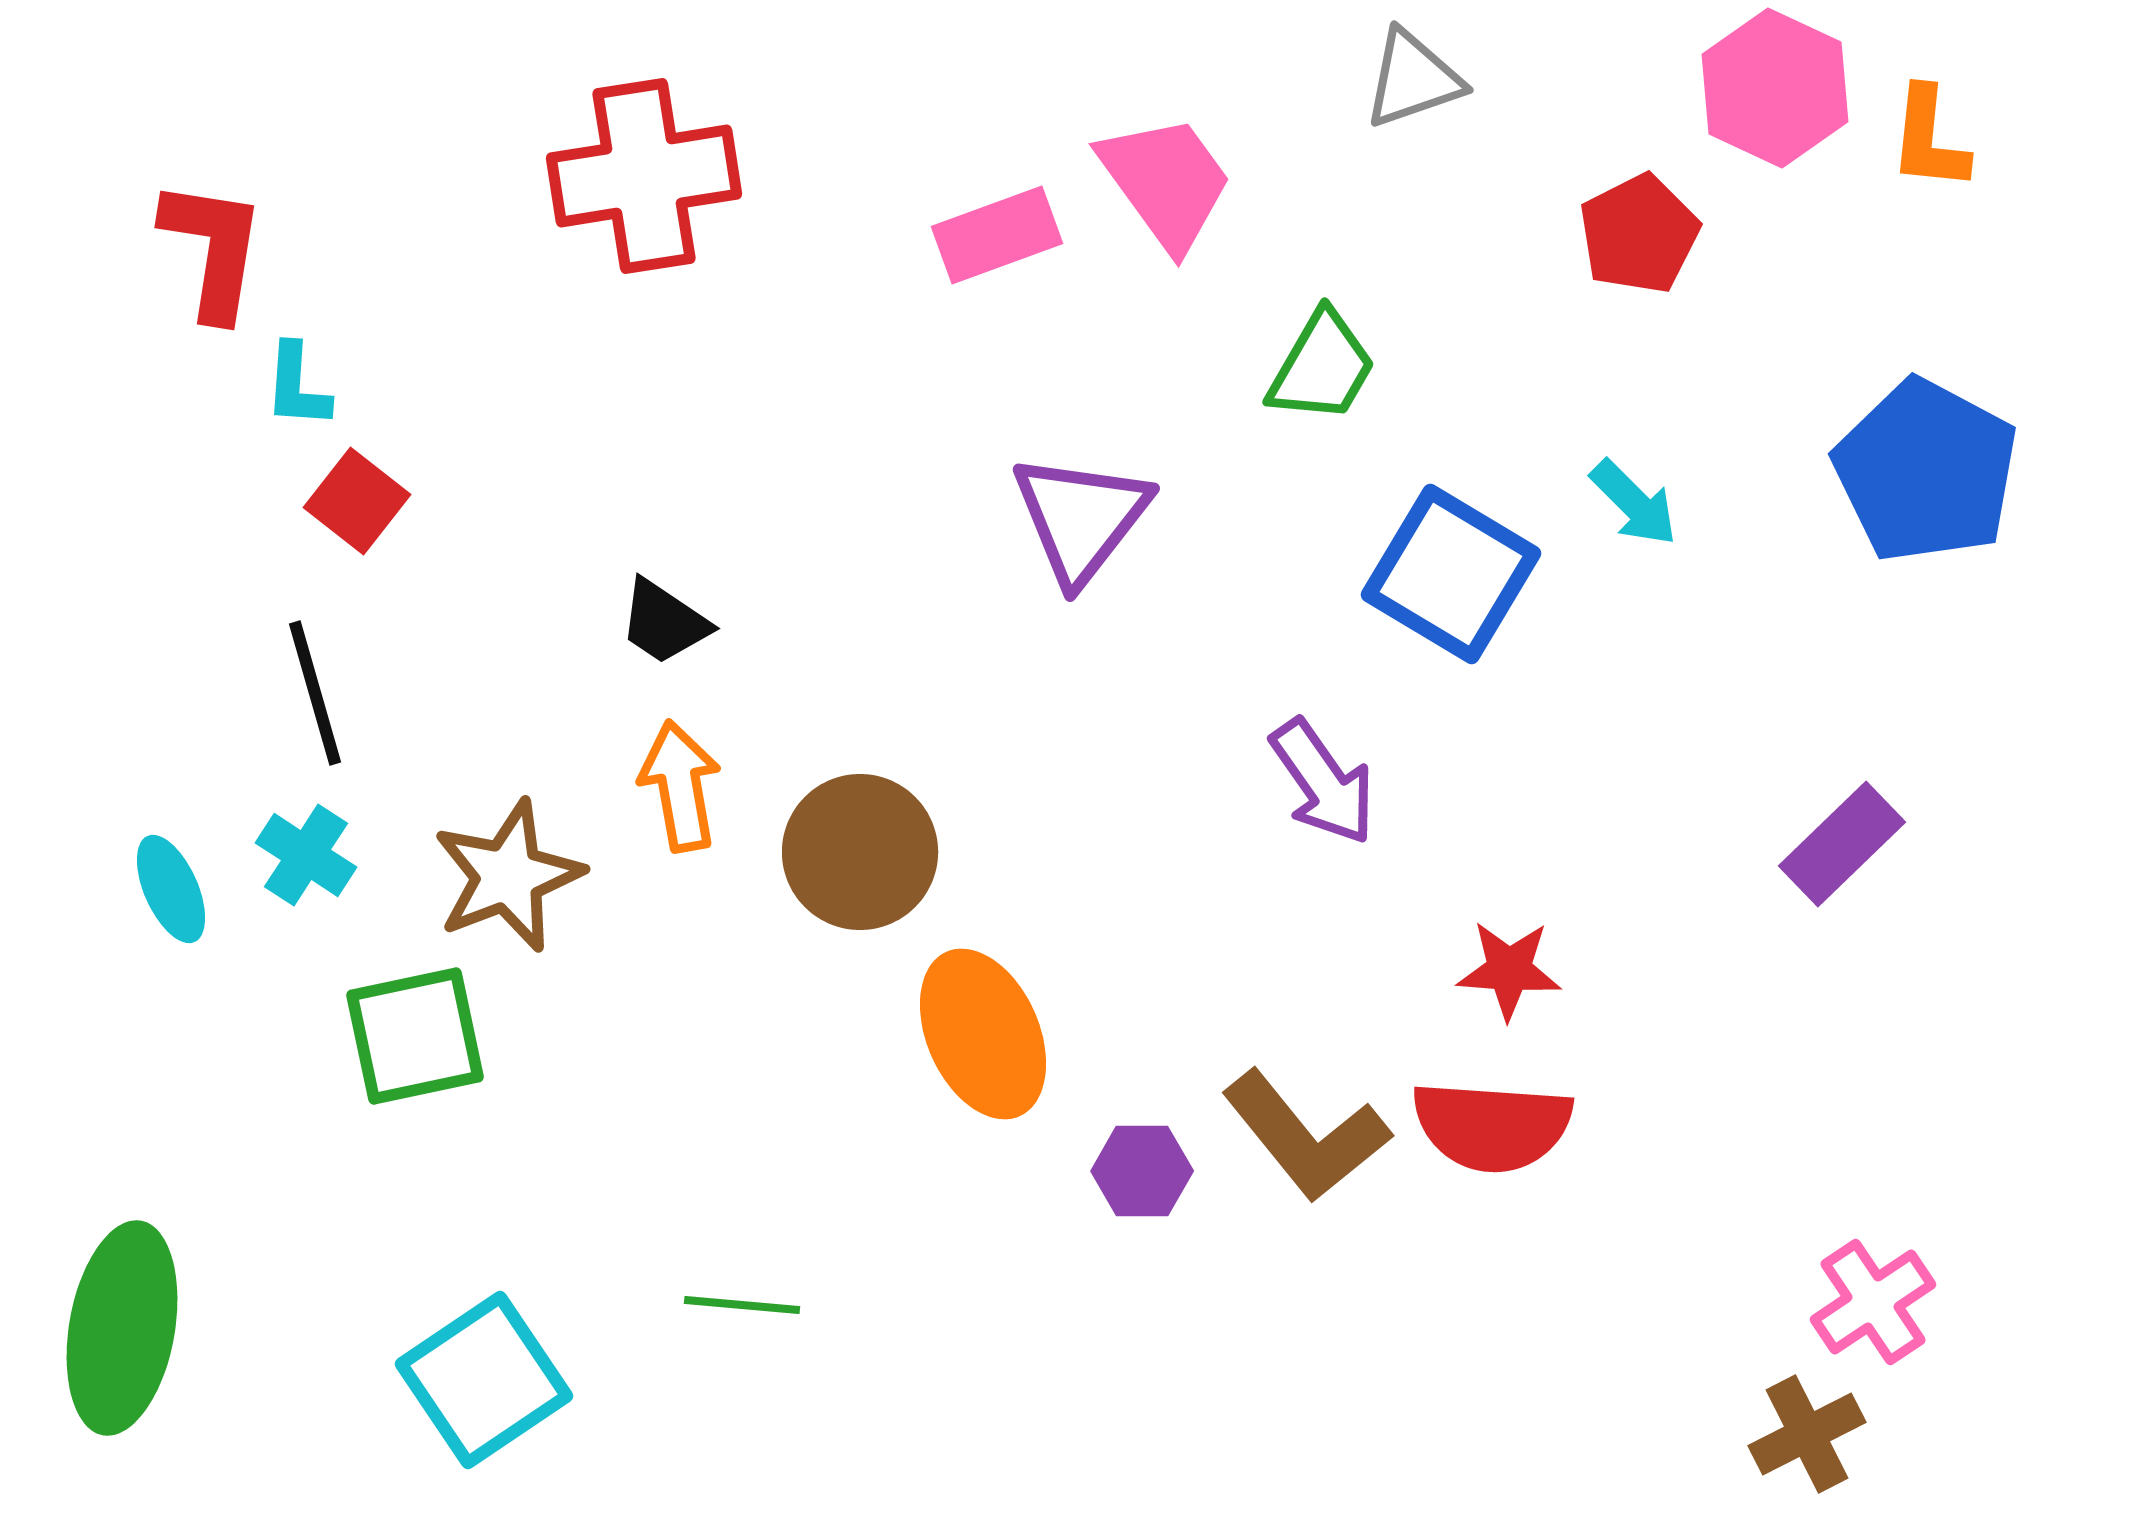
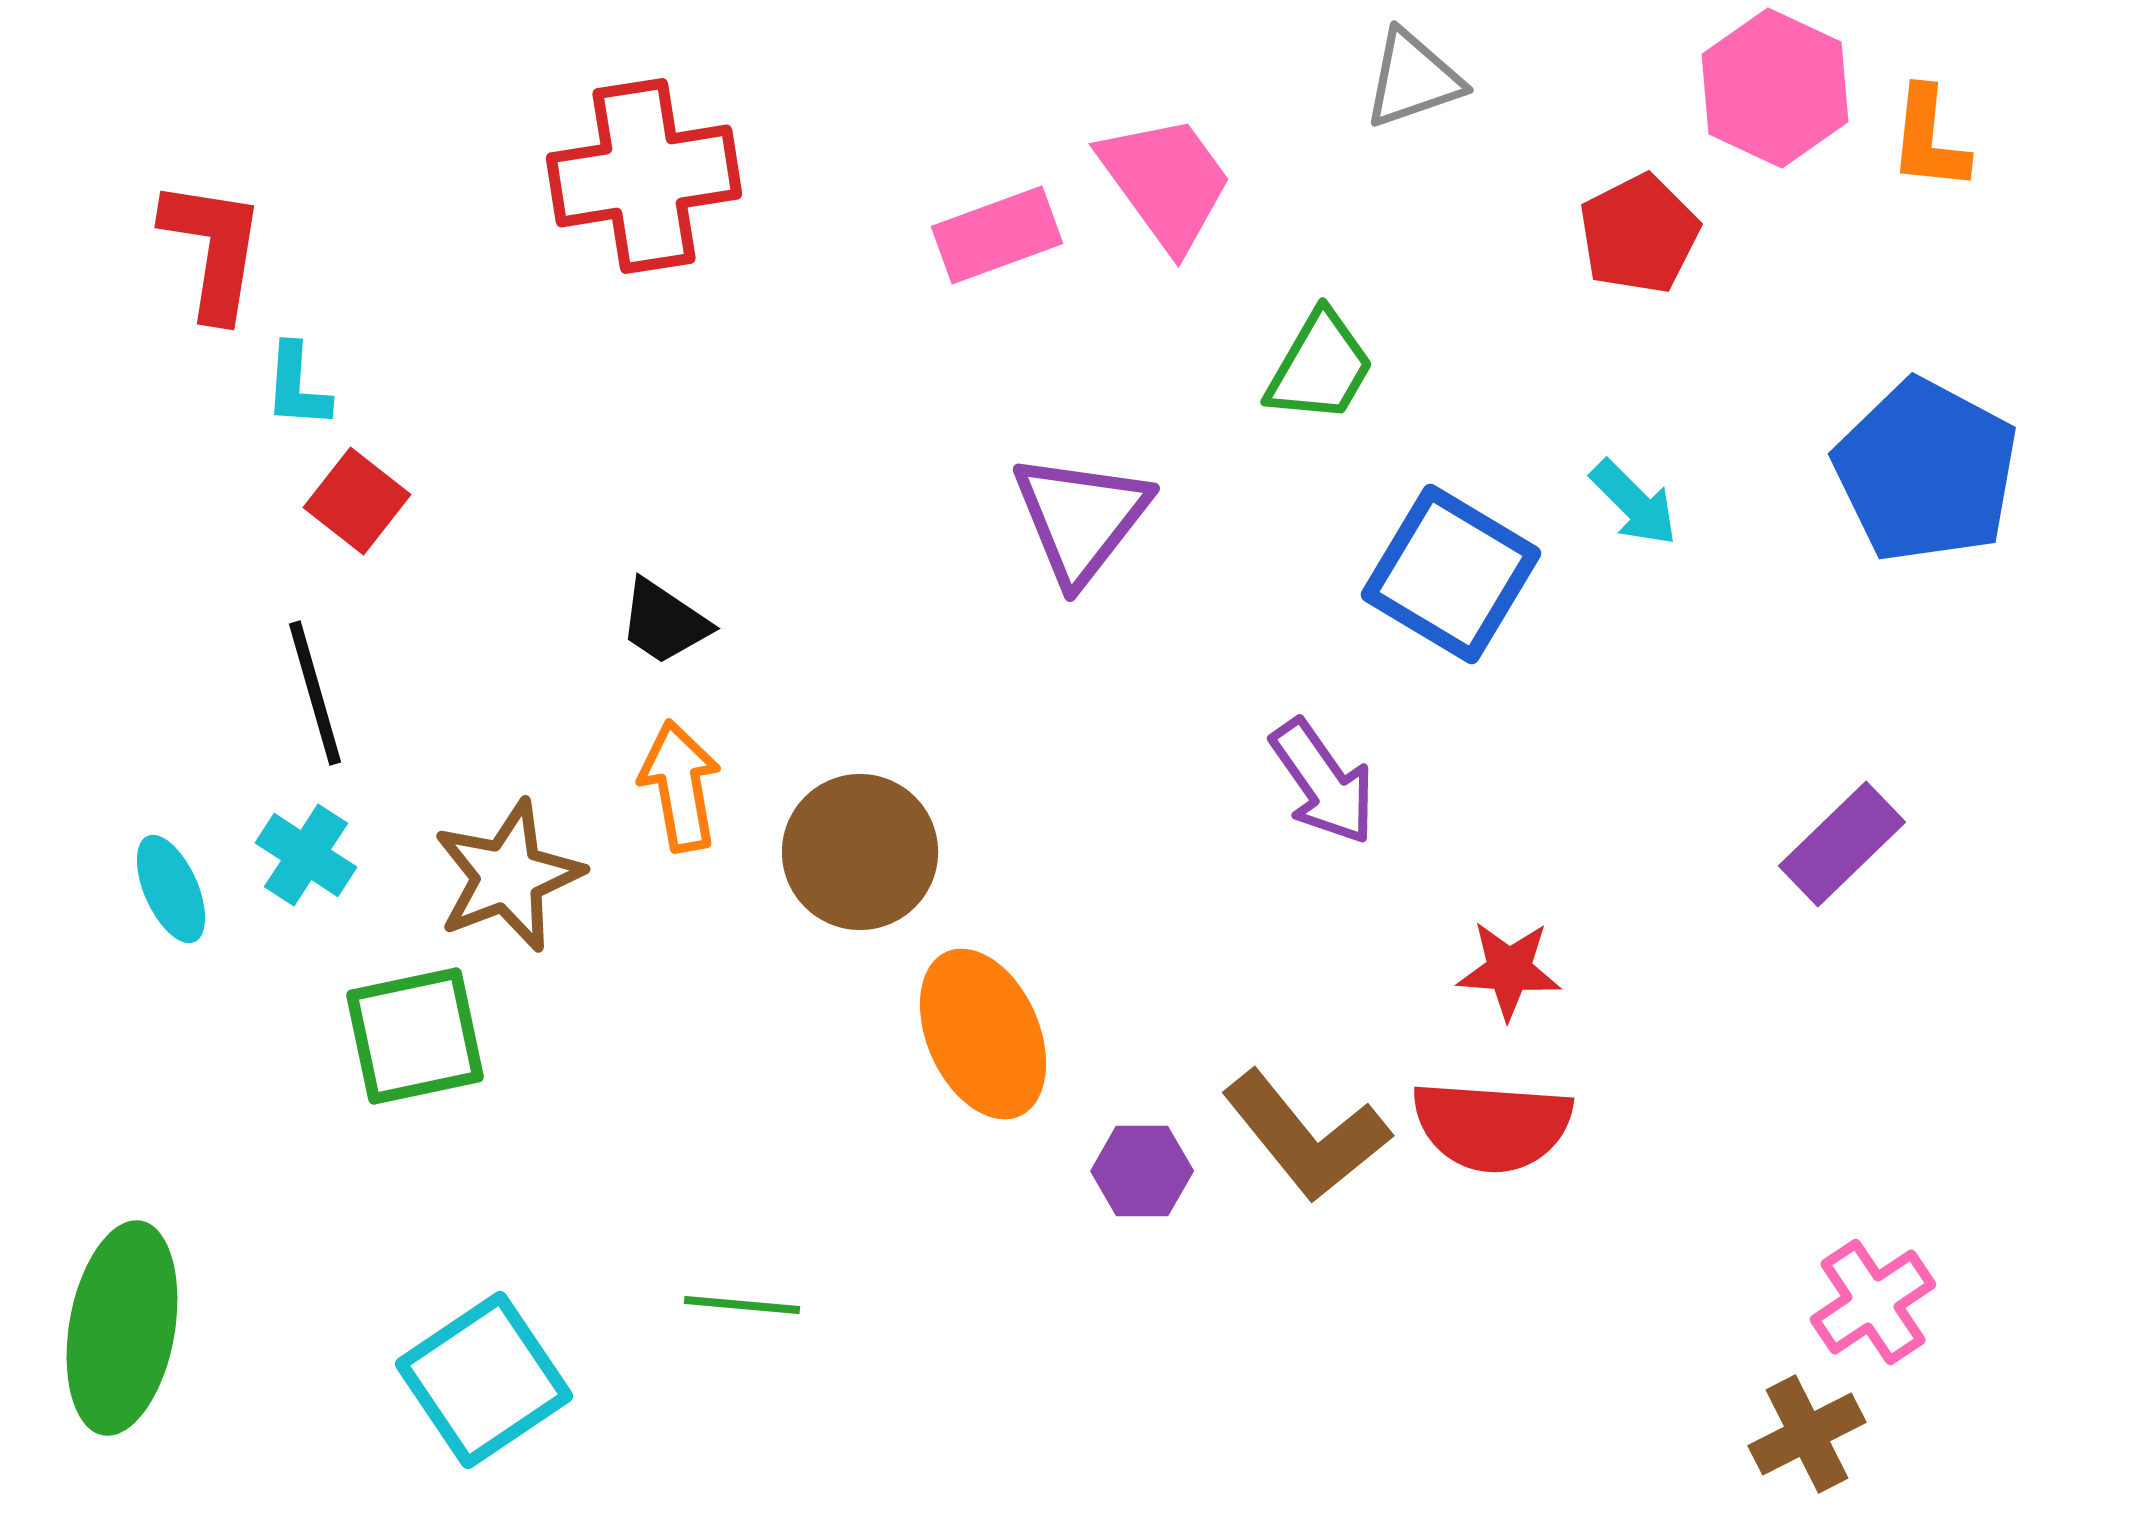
green trapezoid: moved 2 px left
